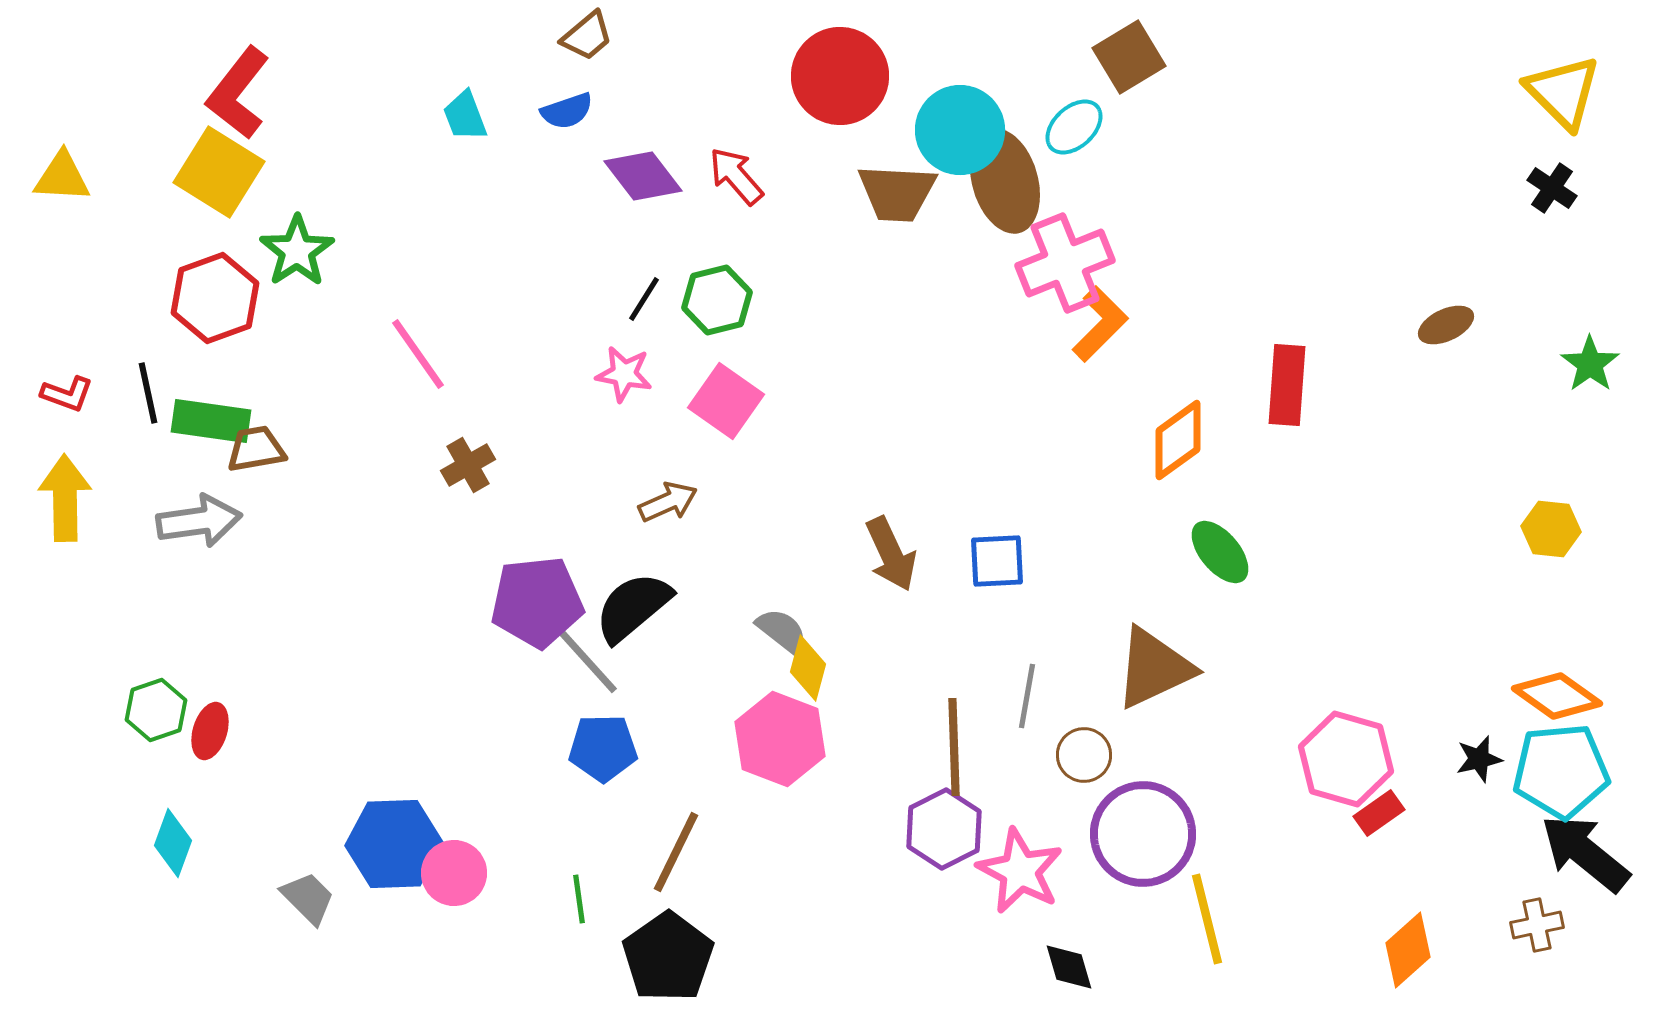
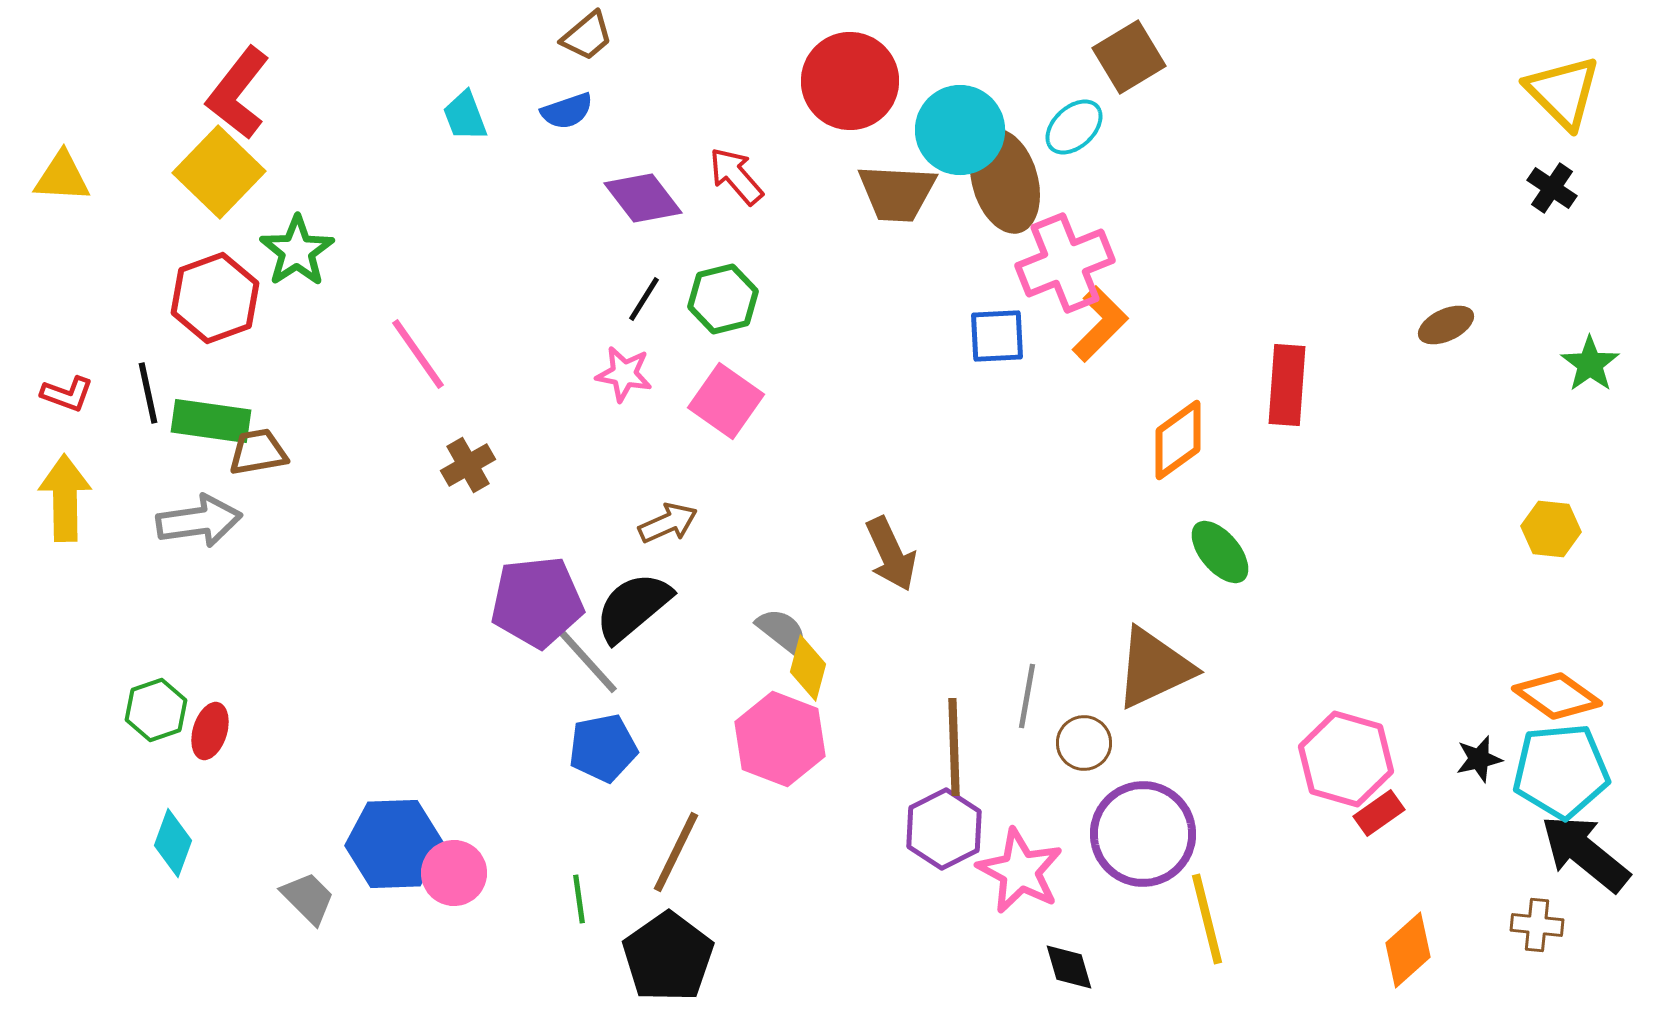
red circle at (840, 76): moved 10 px right, 5 px down
yellow square at (219, 172): rotated 12 degrees clockwise
purple diamond at (643, 176): moved 22 px down
green hexagon at (717, 300): moved 6 px right, 1 px up
brown trapezoid at (256, 449): moved 2 px right, 3 px down
brown arrow at (668, 502): moved 21 px down
blue square at (997, 561): moved 225 px up
blue pentagon at (603, 748): rotated 10 degrees counterclockwise
brown circle at (1084, 755): moved 12 px up
brown cross at (1537, 925): rotated 18 degrees clockwise
